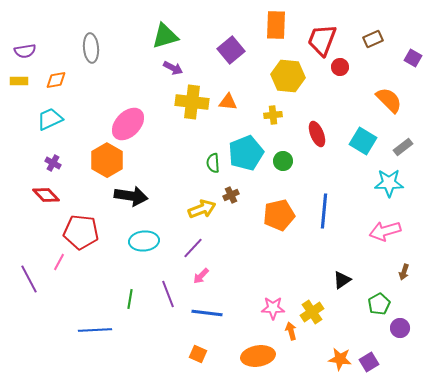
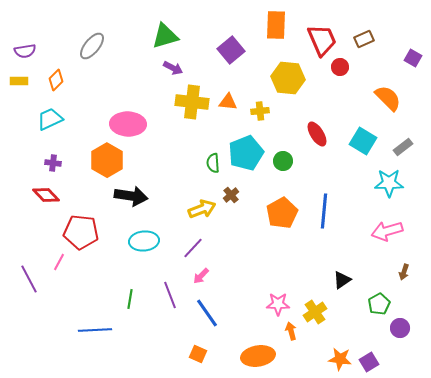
brown rectangle at (373, 39): moved 9 px left
red trapezoid at (322, 40): rotated 136 degrees clockwise
gray ellipse at (91, 48): moved 1 px right, 2 px up; rotated 44 degrees clockwise
yellow hexagon at (288, 76): moved 2 px down
orange diamond at (56, 80): rotated 35 degrees counterclockwise
orange semicircle at (389, 100): moved 1 px left, 2 px up
yellow cross at (273, 115): moved 13 px left, 4 px up
pink ellipse at (128, 124): rotated 48 degrees clockwise
red ellipse at (317, 134): rotated 10 degrees counterclockwise
purple cross at (53, 163): rotated 21 degrees counterclockwise
brown cross at (231, 195): rotated 14 degrees counterclockwise
orange pentagon at (279, 215): moved 3 px right, 2 px up; rotated 16 degrees counterclockwise
pink arrow at (385, 231): moved 2 px right
purple line at (168, 294): moved 2 px right, 1 px down
pink star at (273, 308): moved 5 px right, 4 px up
yellow cross at (312, 312): moved 3 px right
blue line at (207, 313): rotated 48 degrees clockwise
